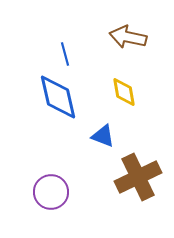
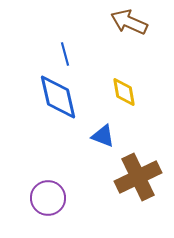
brown arrow: moved 1 px right, 15 px up; rotated 12 degrees clockwise
purple circle: moved 3 px left, 6 px down
